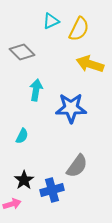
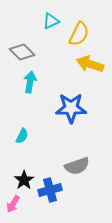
yellow semicircle: moved 5 px down
cyan arrow: moved 6 px left, 8 px up
gray semicircle: rotated 35 degrees clockwise
blue cross: moved 2 px left
pink arrow: moved 1 px right; rotated 138 degrees clockwise
